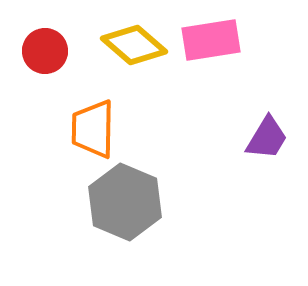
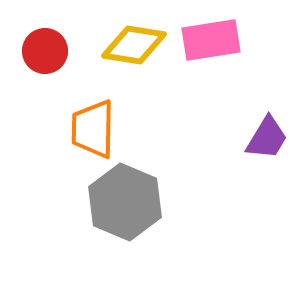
yellow diamond: rotated 32 degrees counterclockwise
